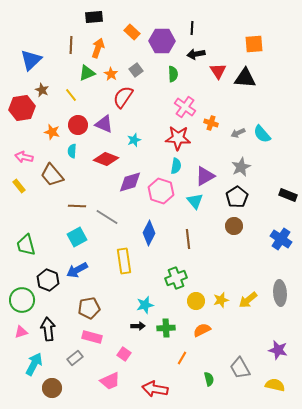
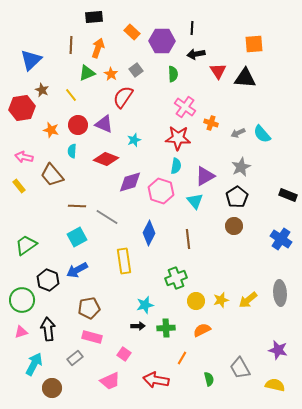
orange star at (52, 132): moved 1 px left, 2 px up
green trapezoid at (26, 245): rotated 70 degrees clockwise
red arrow at (155, 389): moved 1 px right, 9 px up
